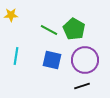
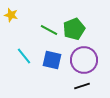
yellow star: rotated 16 degrees clockwise
green pentagon: rotated 20 degrees clockwise
cyan line: moved 8 px right; rotated 48 degrees counterclockwise
purple circle: moved 1 px left
